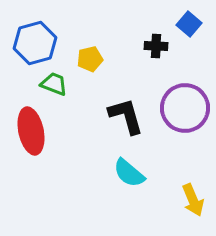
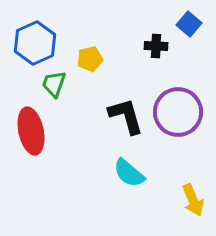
blue hexagon: rotated 9 degrees counterclockwise
green trapezoid: rotated 92 degrees counterclockwise
purple circle: moved 7 px left, 4 px down
